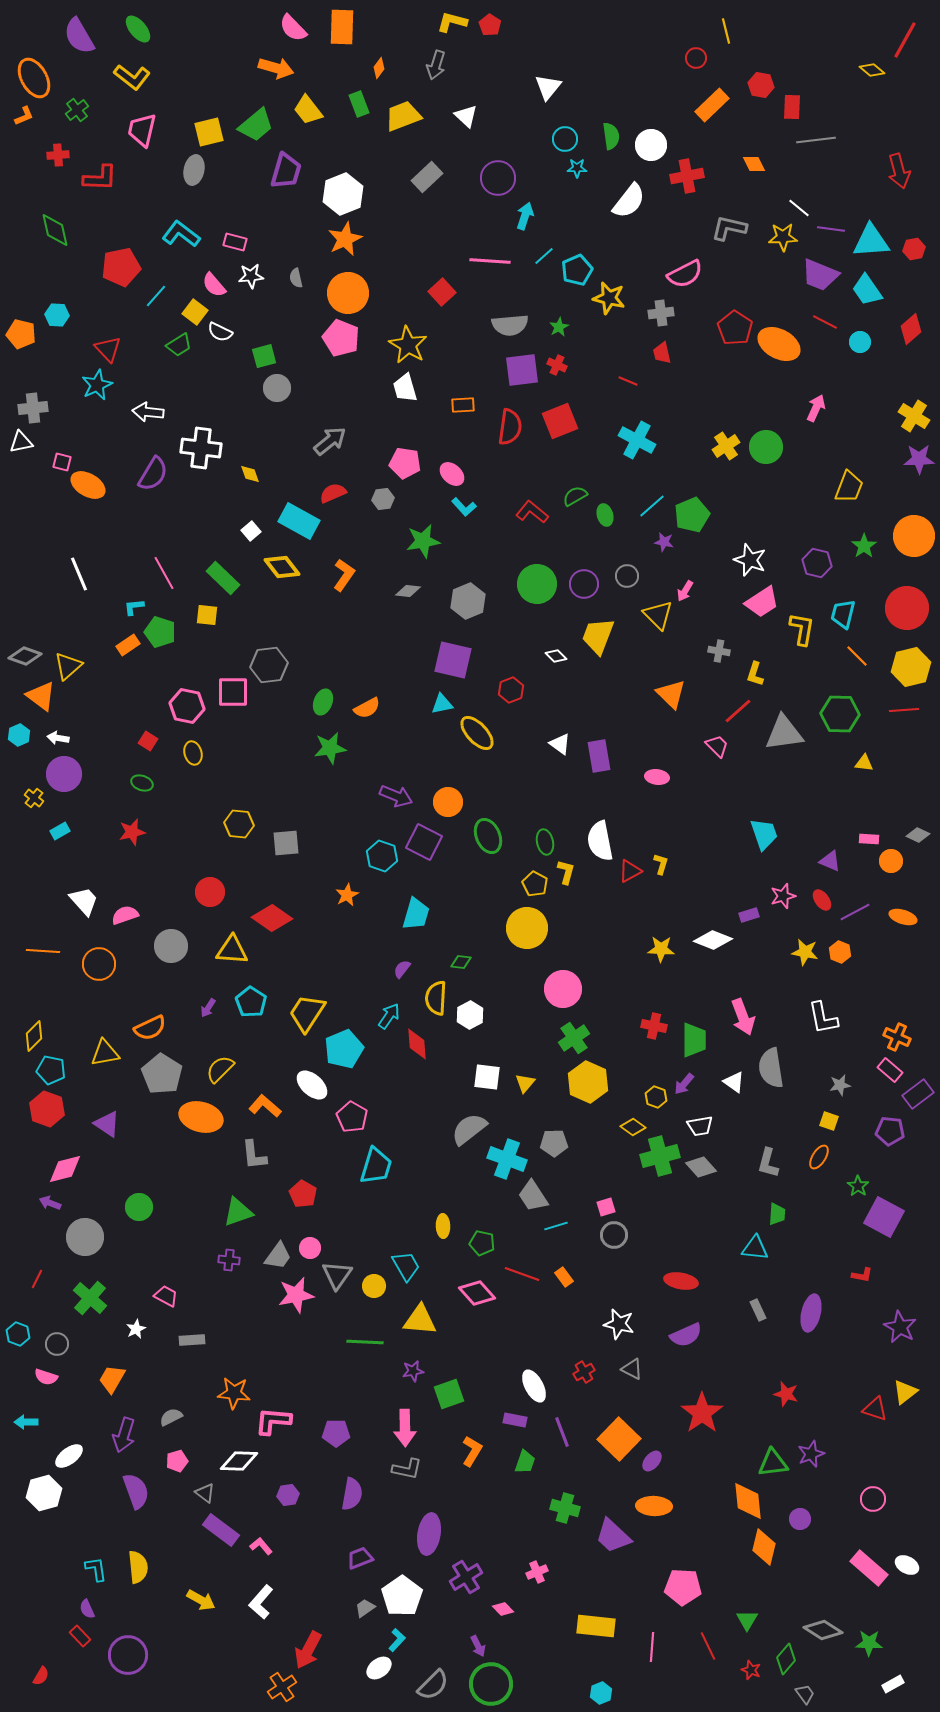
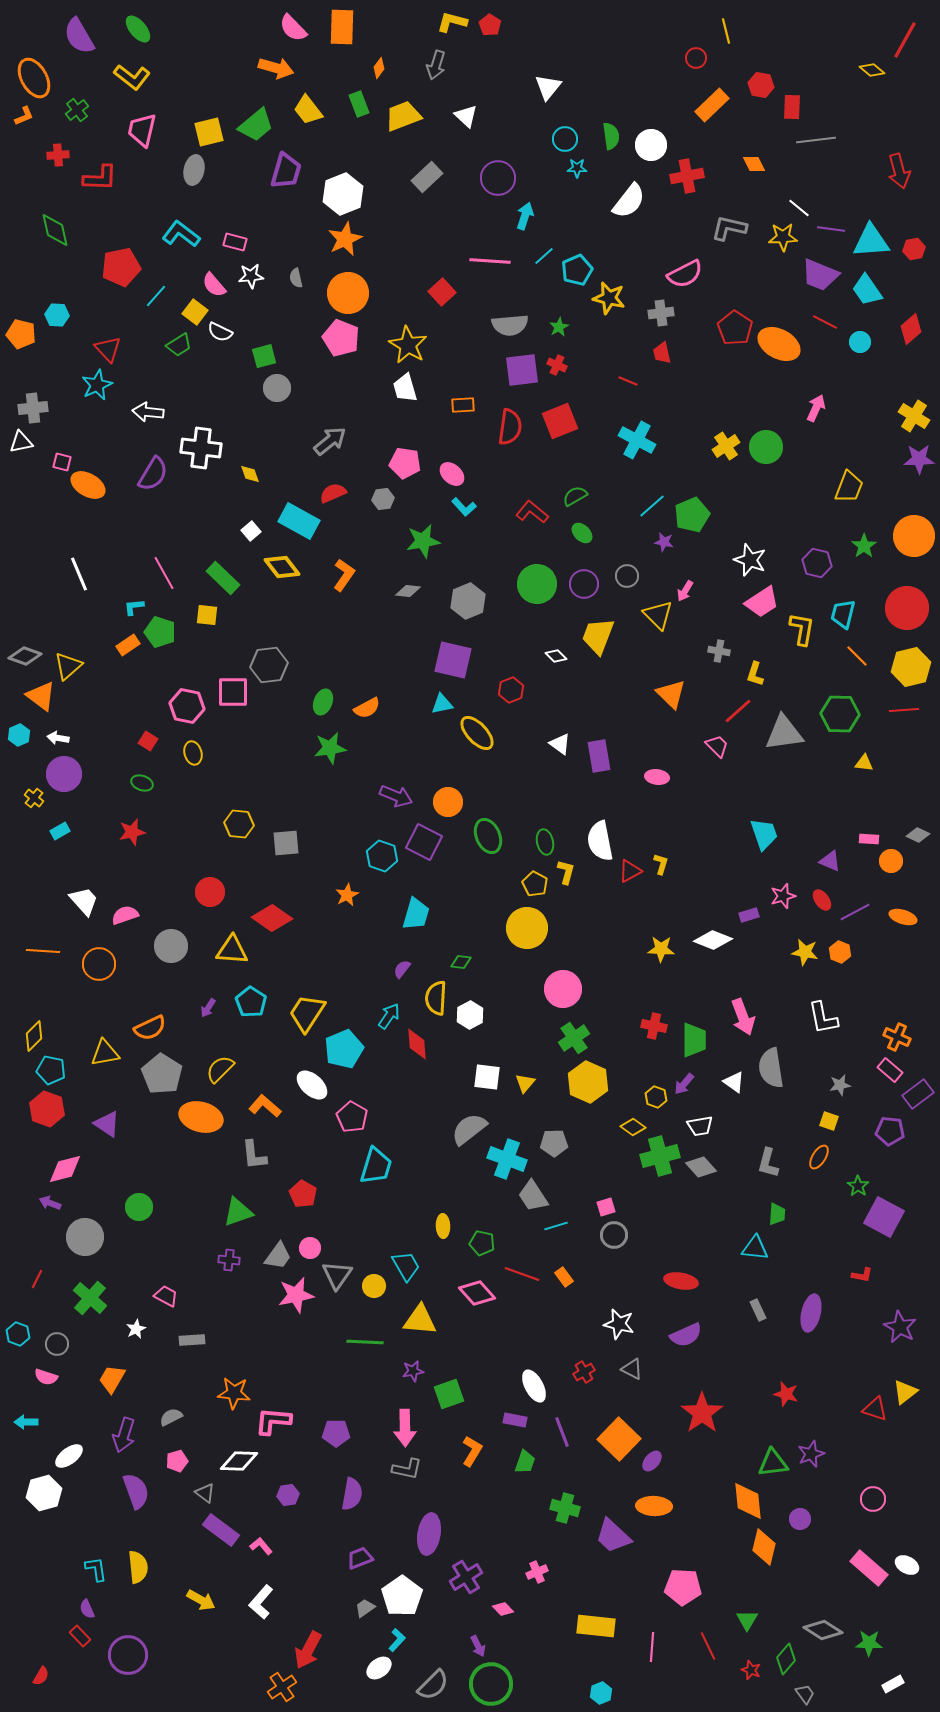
green ellipse at (605, 515): moved 23 px left, 18 px down; rotated 30 degrees counterclockwise
